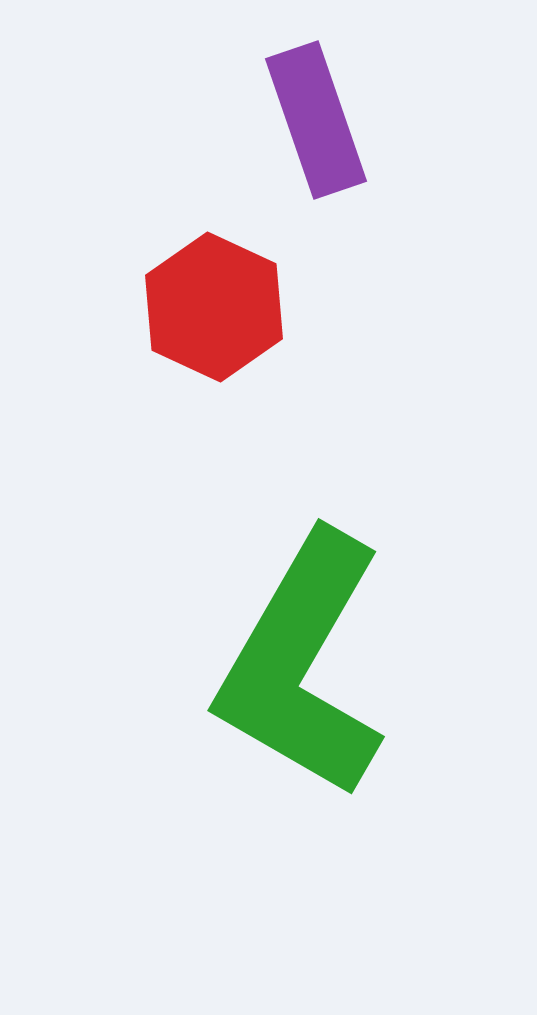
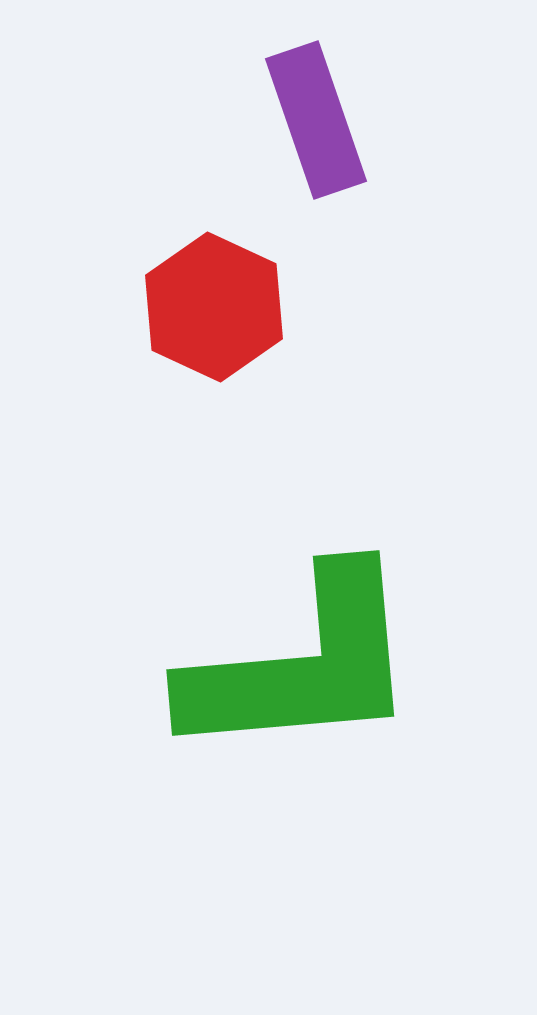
green L-shape: rotated 125 degrees counterclockwise
